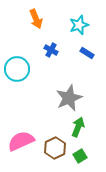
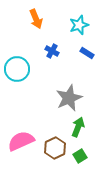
blue cross: moved 1 px right, 1 px down
